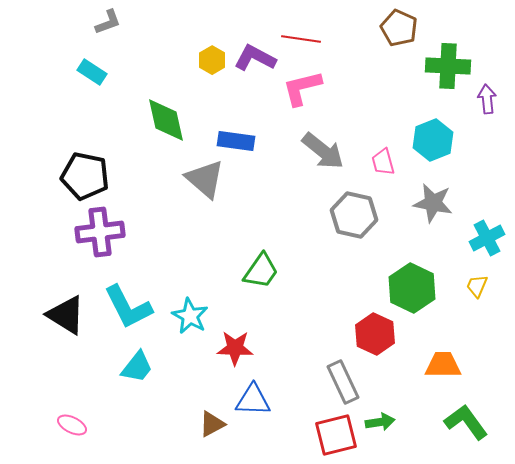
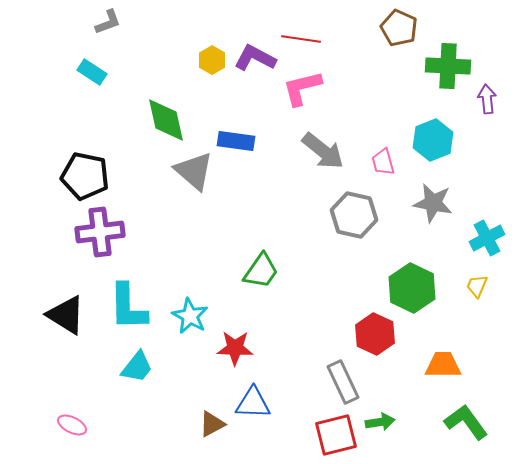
gray triangle: moved 11 px left, 8 px up
cyan L-shape: rotated 26 degrees clockwise
blue triangle: moved 3 px down
